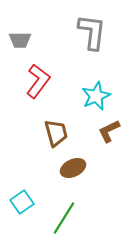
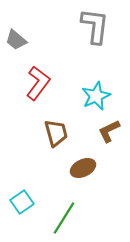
gray L-shape: moved 3 px right, 6 px up
gray trapezoid: moved 4 px left; rotated 40 degrees clockwise
red L-shape: moved 2 px down
brown ellipse: moved 10 px right
